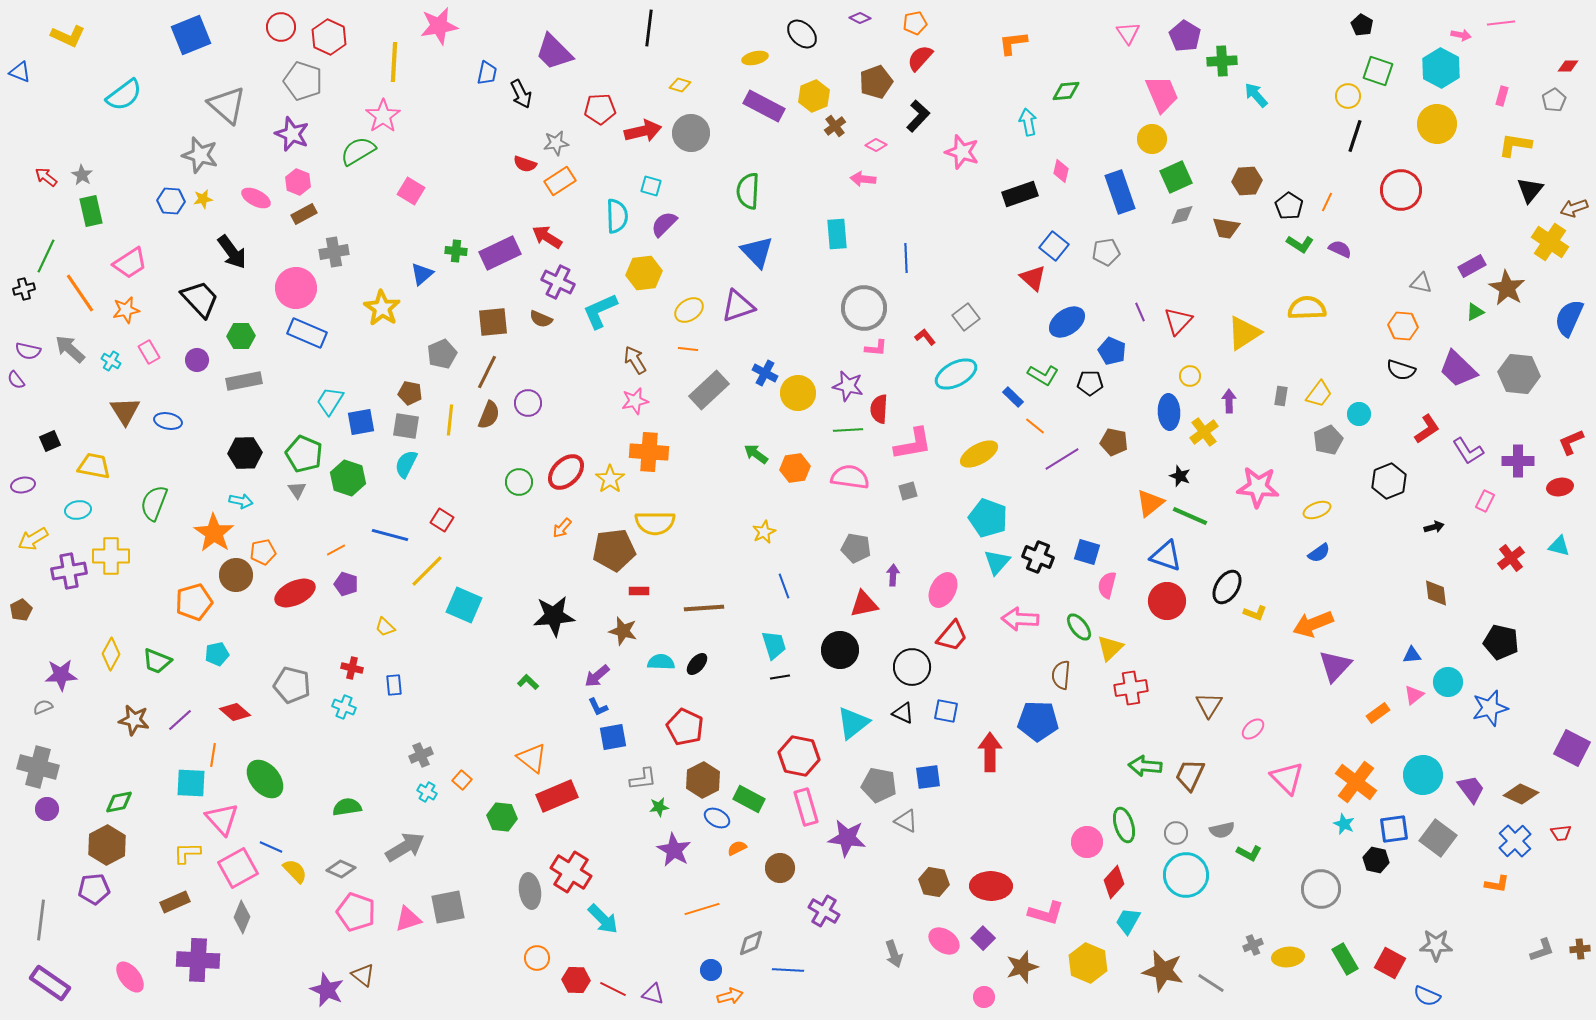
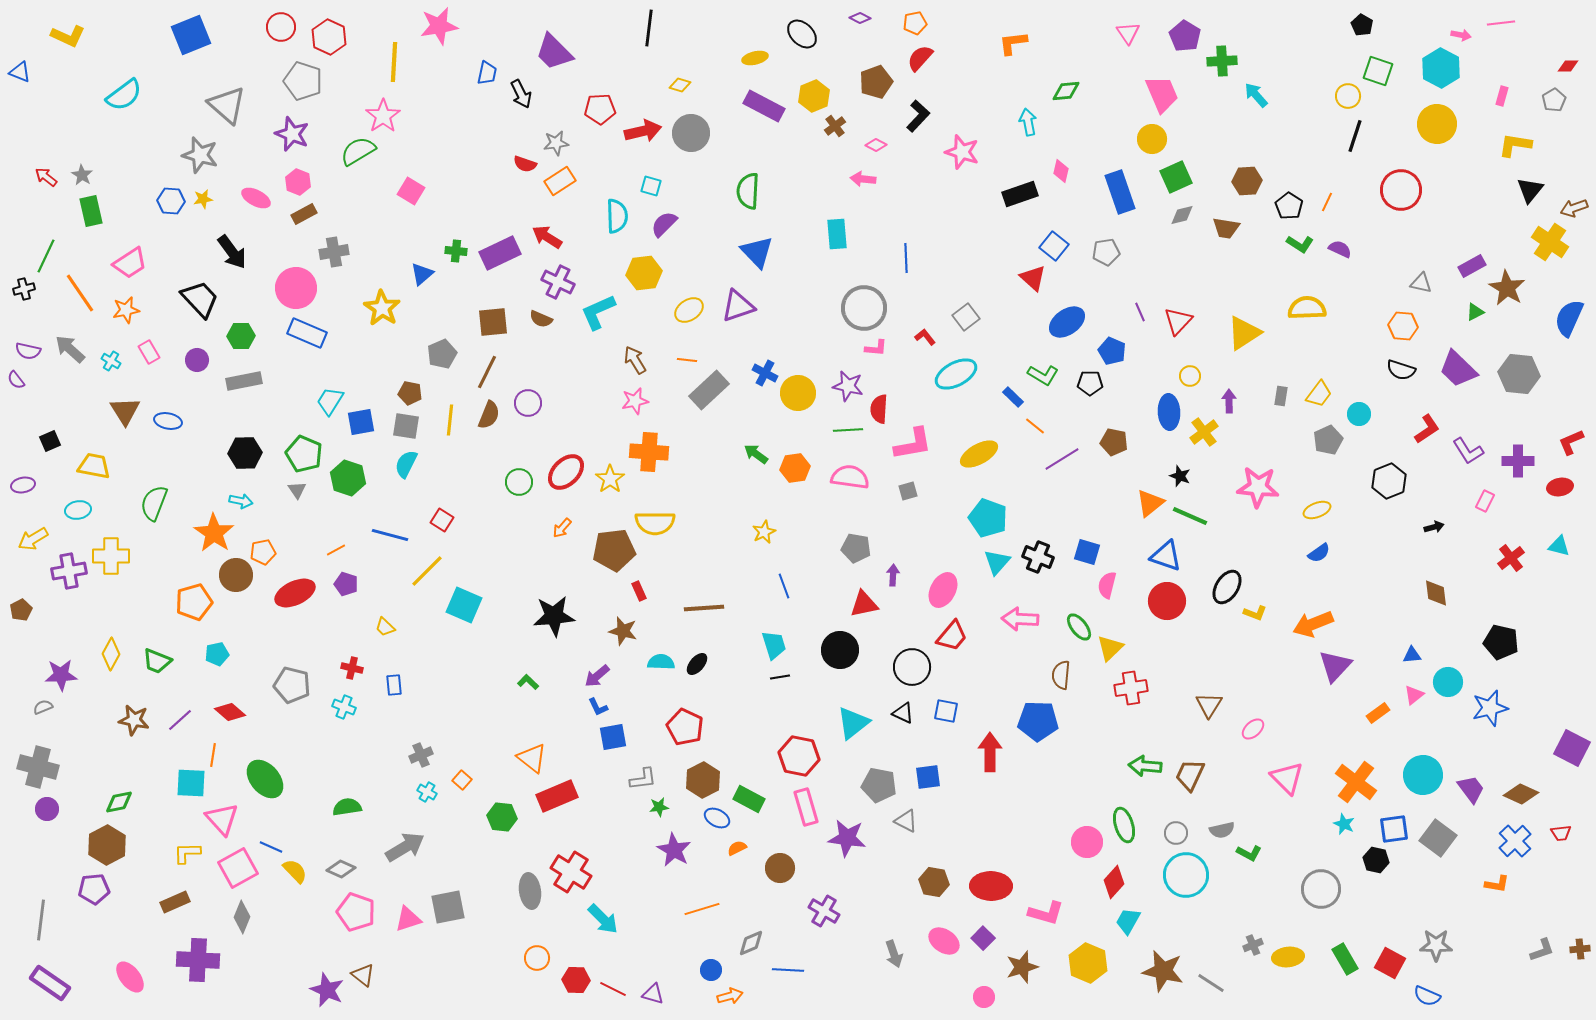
cyan L-shape at (600, 311): moved 2 px left, 1 px down
orange line at (688, 349): moved 1 px left, 11 px down
red rectangle at (639, 591): rotated 66 degrees clockwise
red diamond at (235, 712): moved 5 px left
